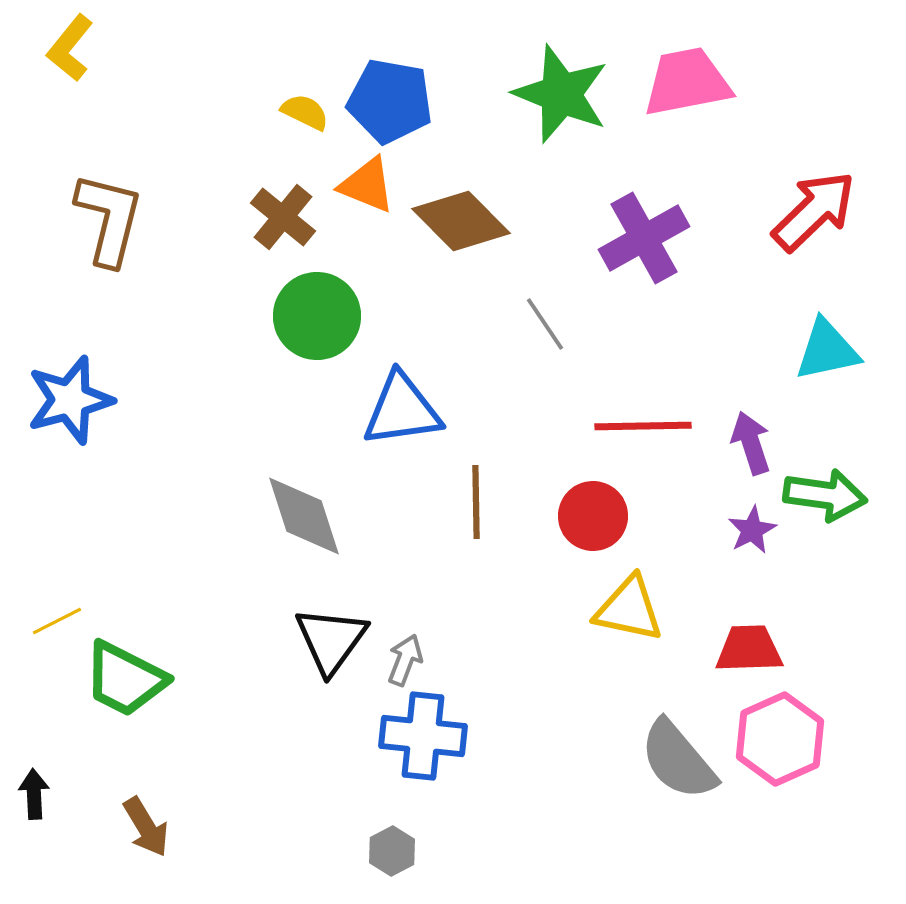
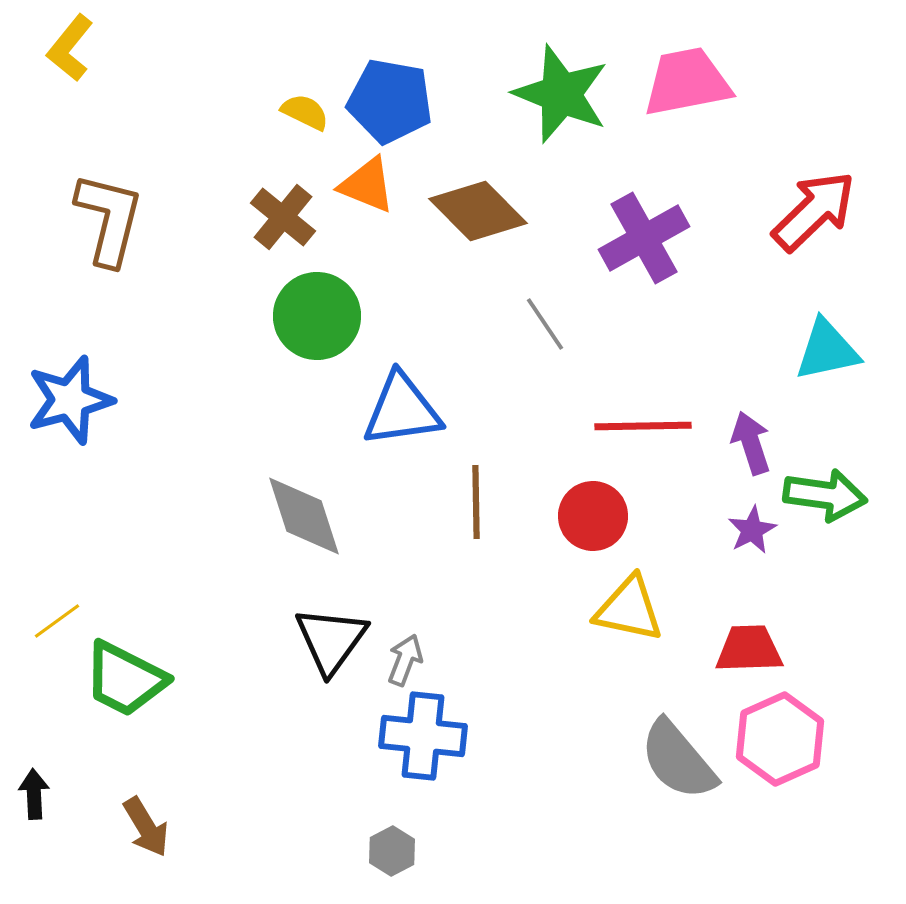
brown diamond: moved 17 px right, 10 px up
yellow line: rotated 9 degrees counterclockwise
